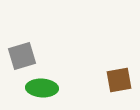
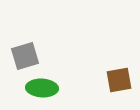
gray square: moved 3 px right
